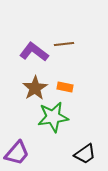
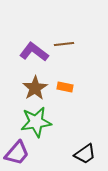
green star: moved 17 px left, 5 px down
